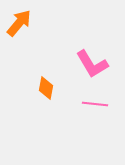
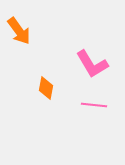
orange arrow: moved 8 px down; rotated 104 degrees clockwise
pink line: moved 1 px left, 1 px down
